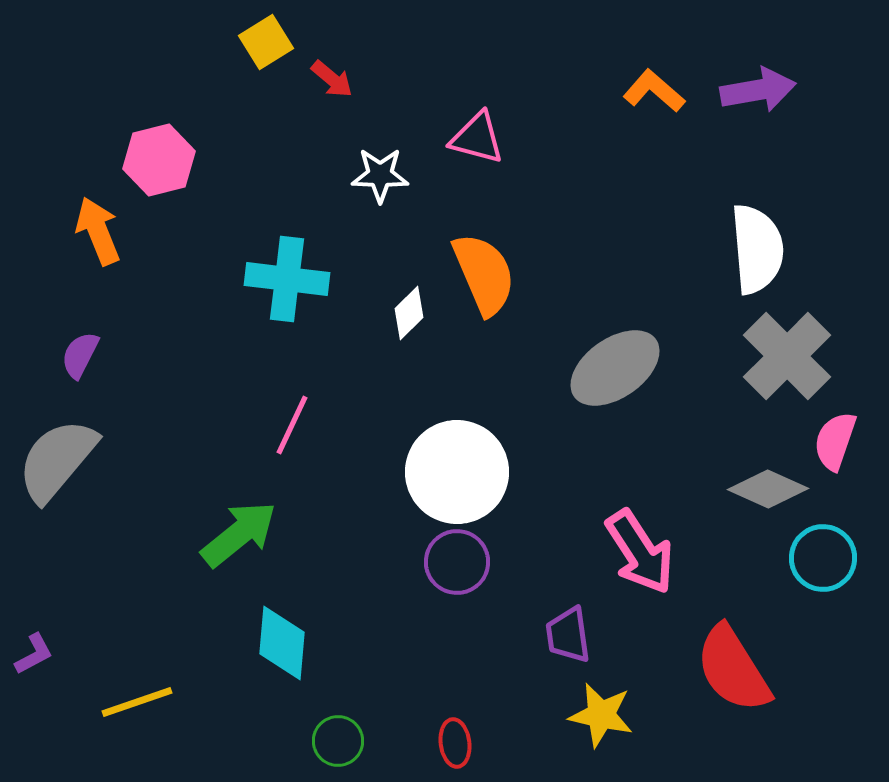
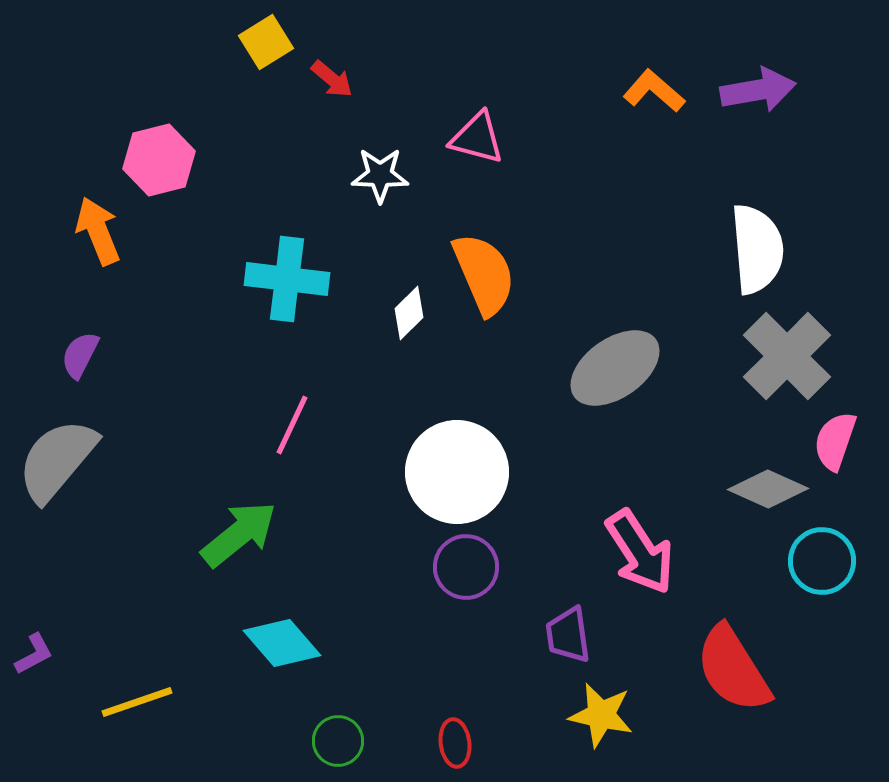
cyan circle: moved 1 px left, 3 px down
purple circle: moved 9 px right, 5 px down
cyan diamond: rotated 46 degrees counterclockwise
